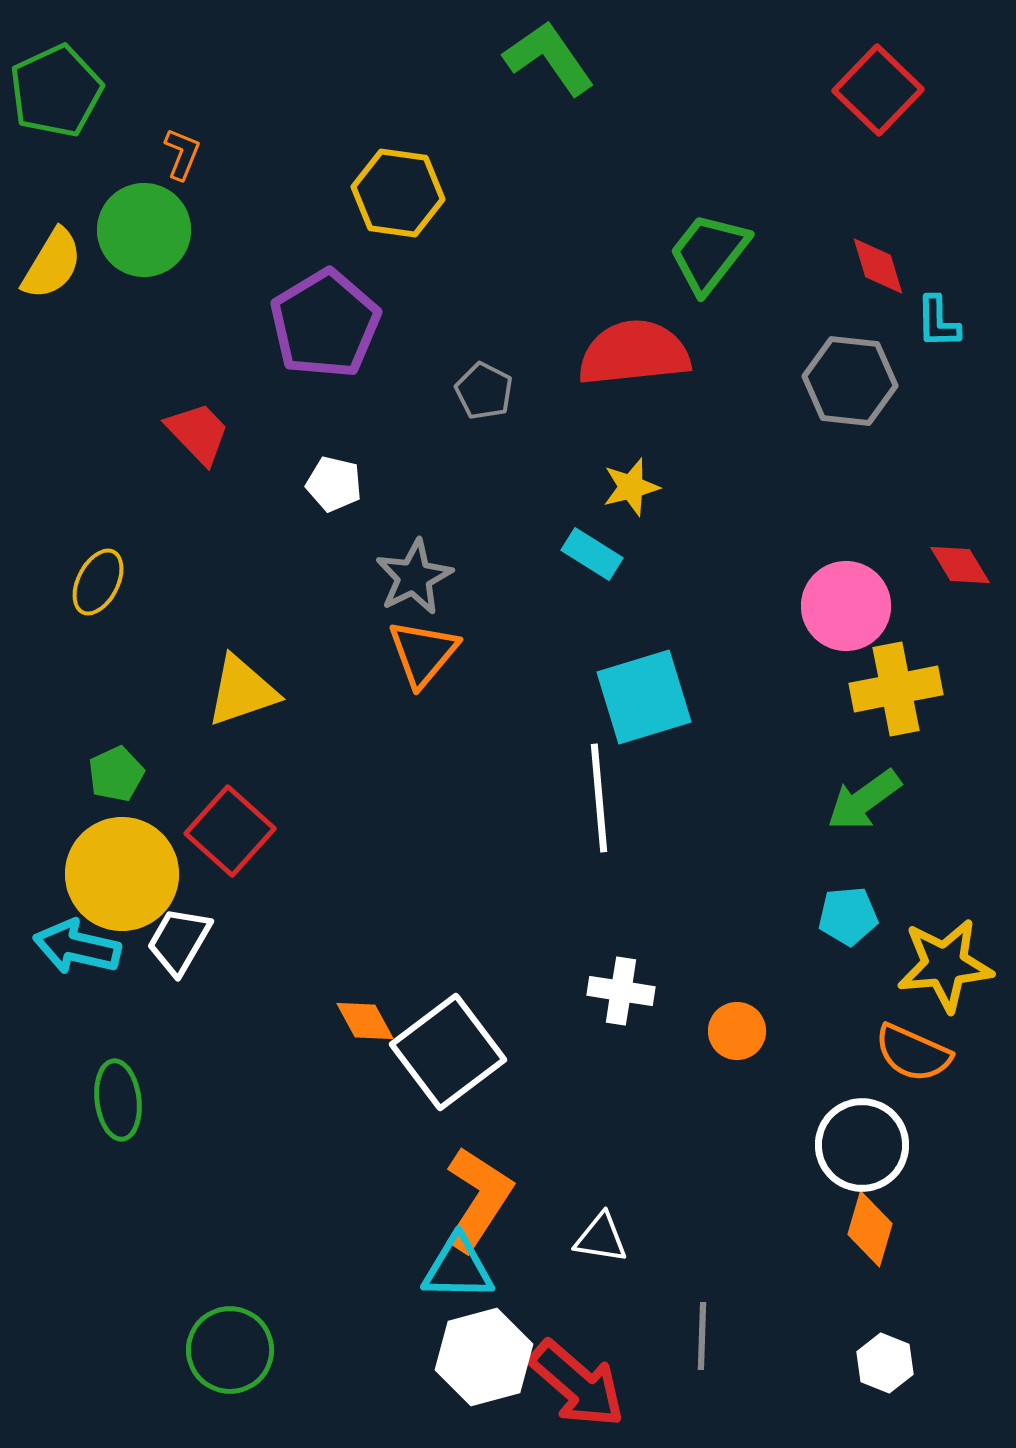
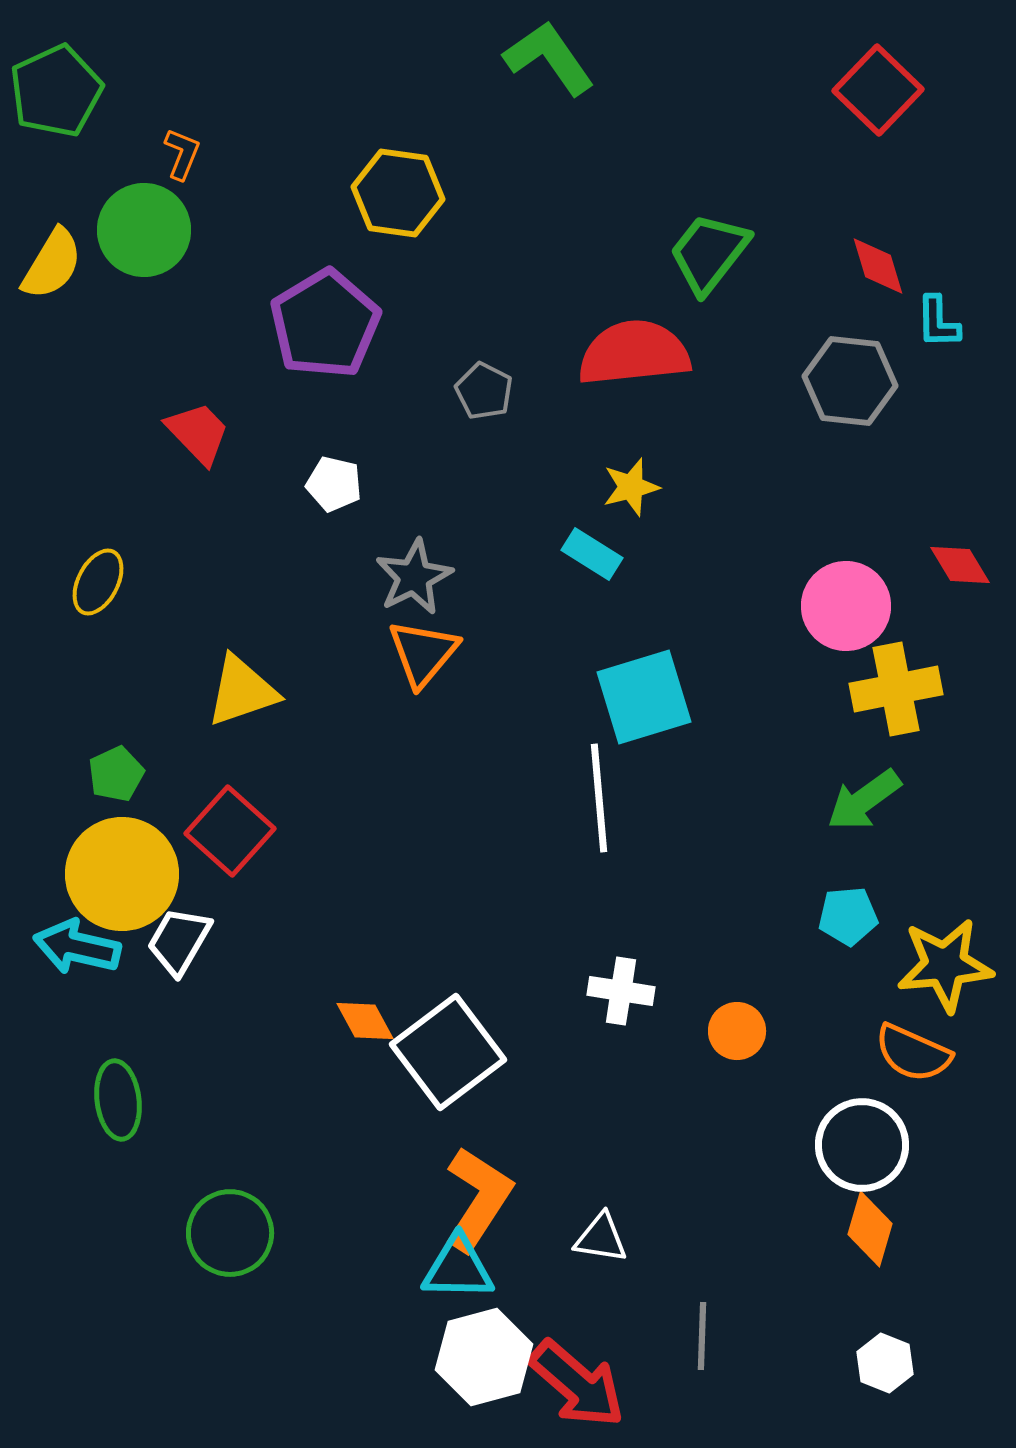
green circle at (230, 1350): moved 117 px up
